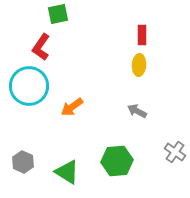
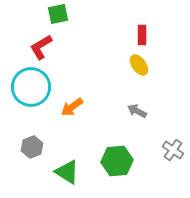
red L-shape: rotated 24 degrees clockwise
yellow ellipse: rotated 40 degrees counterclockwise
cyan circle: moved 2 px right, 1 px down
gray cross: moved 2 px left, 2 px up
gray hexagon: moved 9 px right, 15 px up; rotated 15 degrees clockwise
